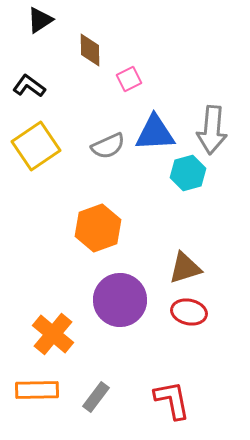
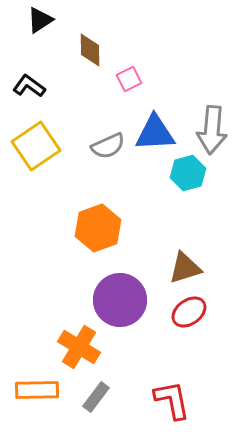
red ellipse: rotated 48 degrees counterclockwise
orange cross: moved 26 px right, 13 px down; rotated 9 degrees counterclockwise
